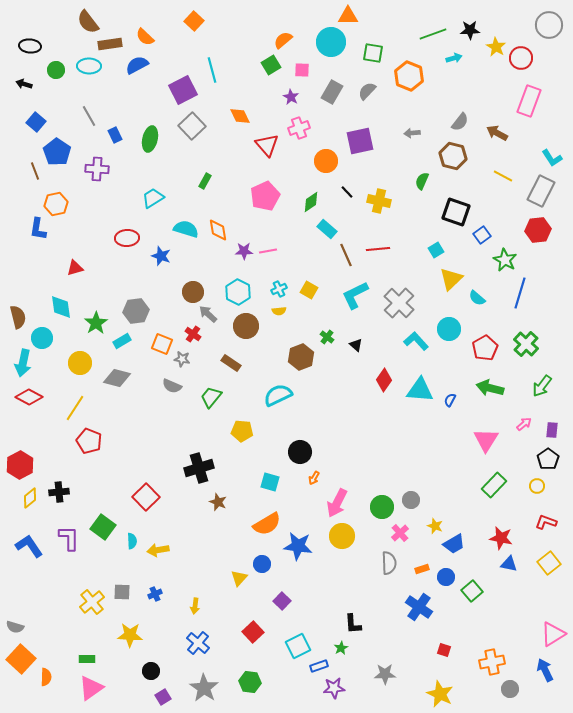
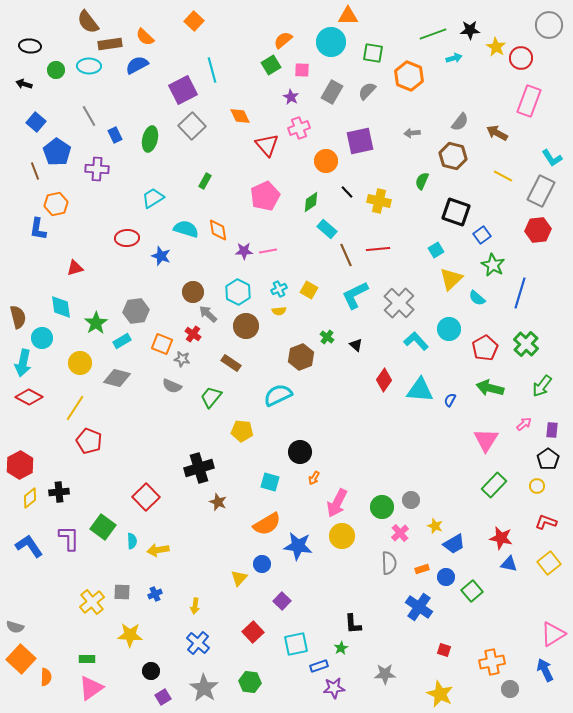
green star at (505, 260): moved 12 px left, 5 px down
cyan square at (298, 646): moved 2 px left, 2 px up; rotated 15 degrees clockwise
